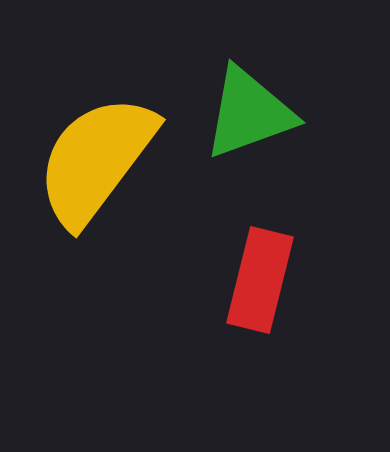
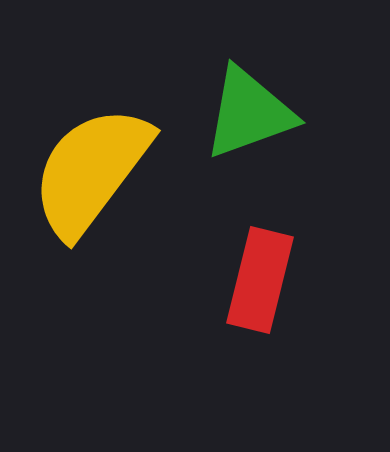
yellow semicircle: moved 5 px left, 11 px down
